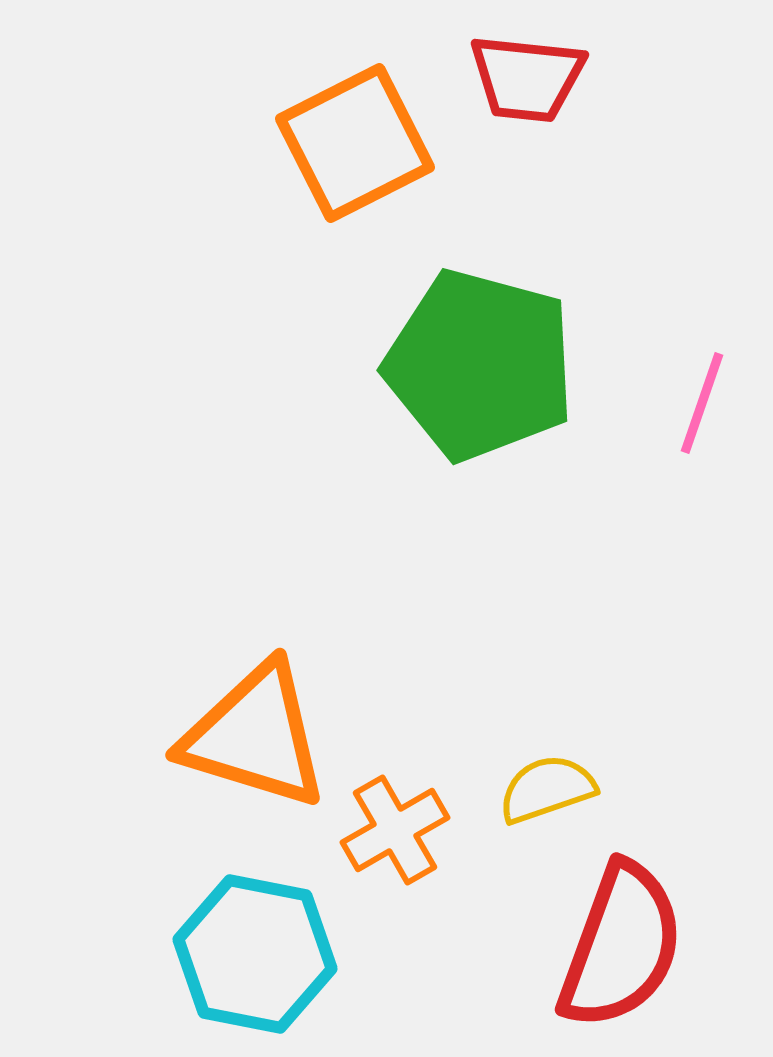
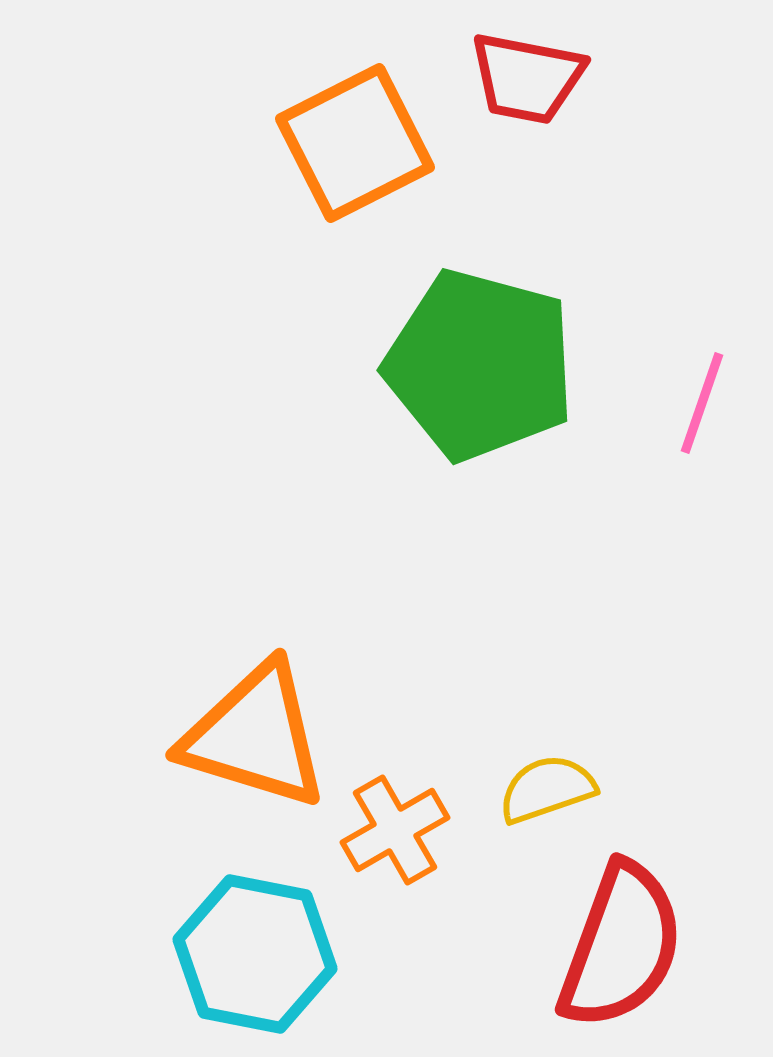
red trapezoid: rotated 5 degrees clockwise
